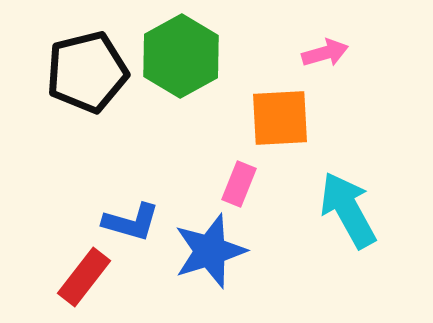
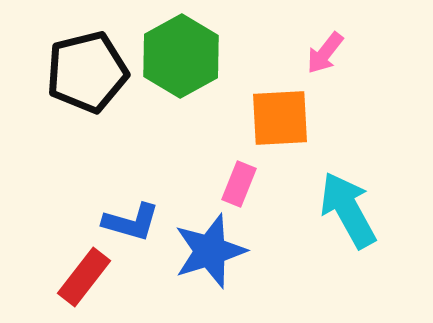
pink arrow: rotated 144 degrees clockwise
